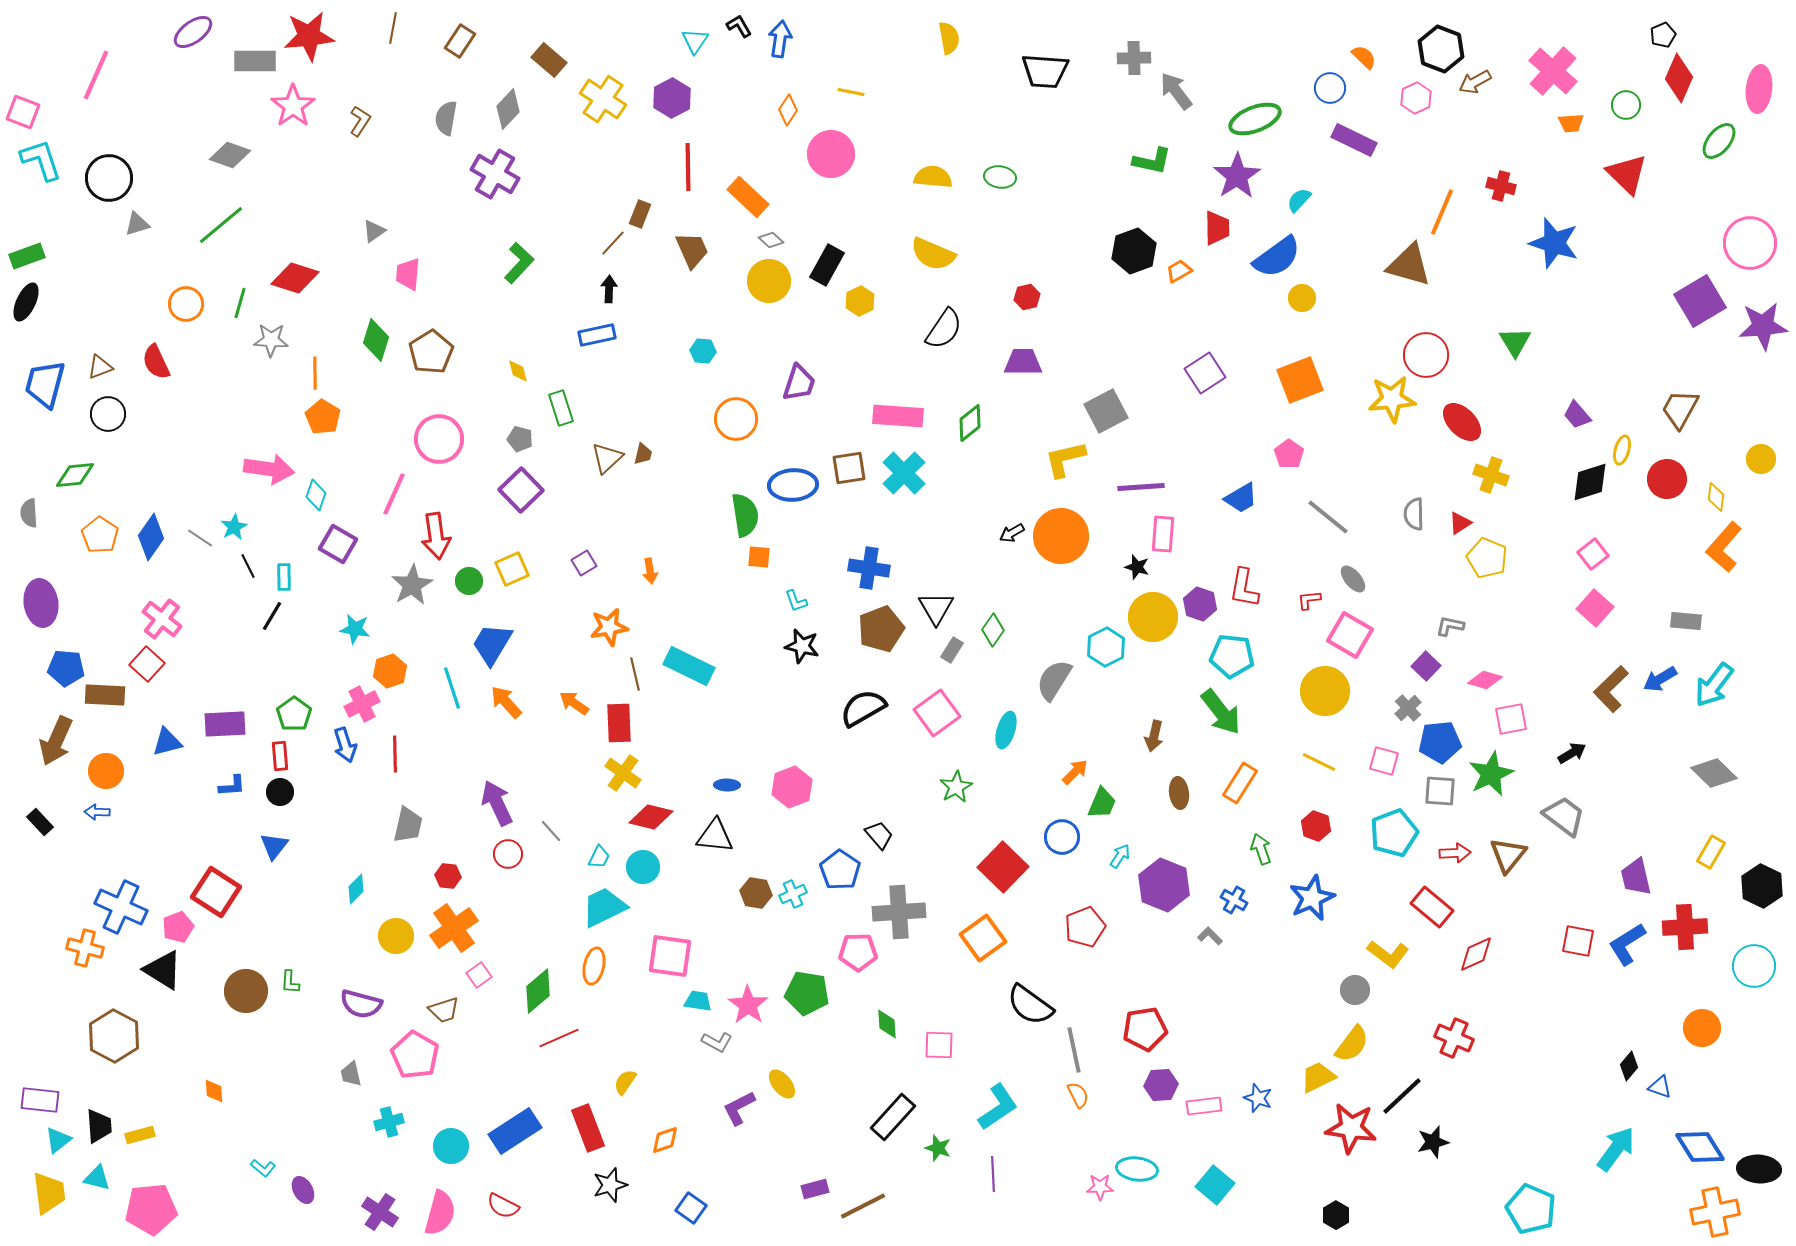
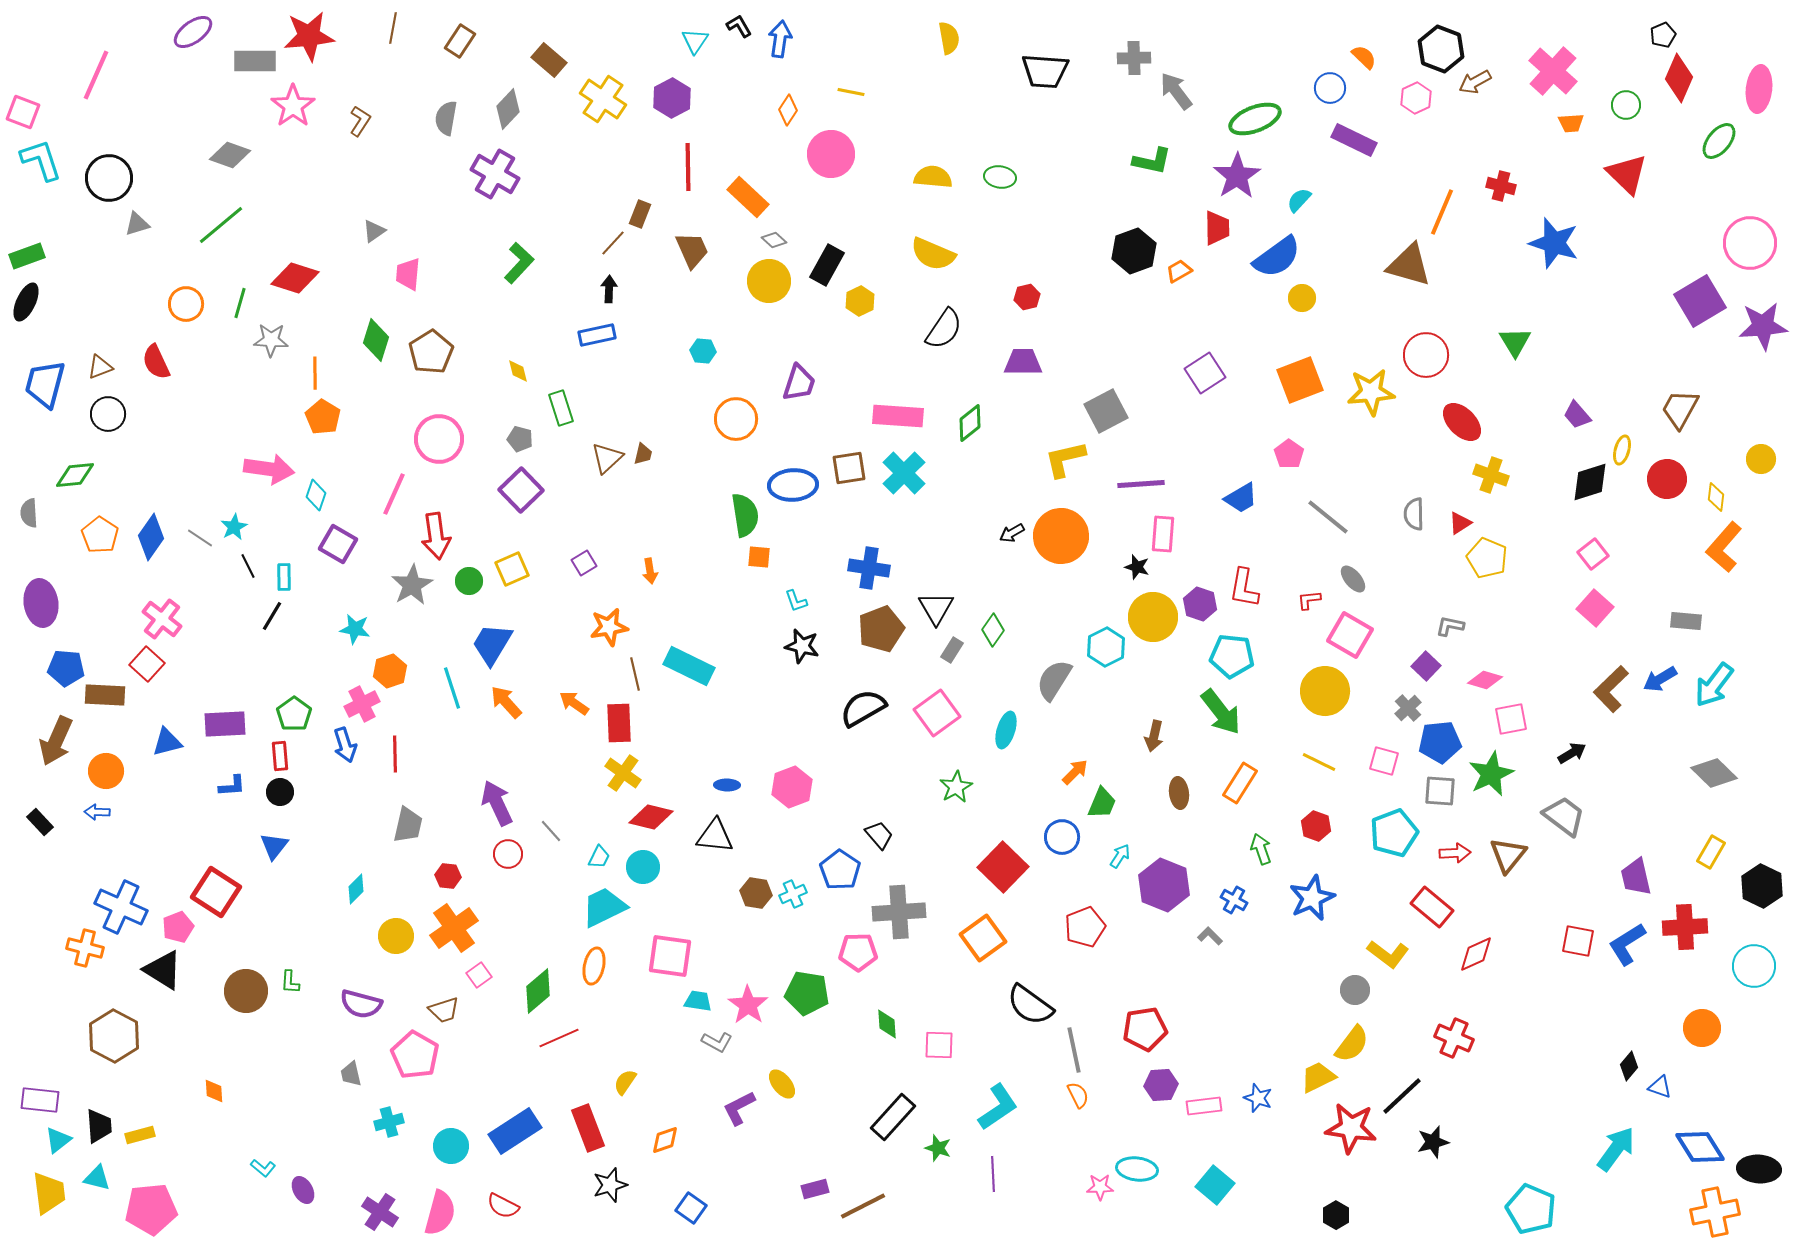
gray diamond at (771, 240): moved 3 px right
yellow star at (1392, 399): moved 21 px left, 7 px up
purple line at (1141, 487): moved 3 px up
